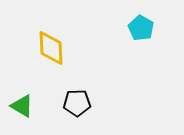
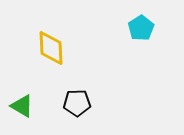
cyan pentagon: rotated 10 degrees clockwise
